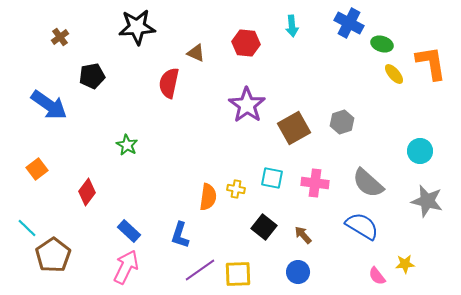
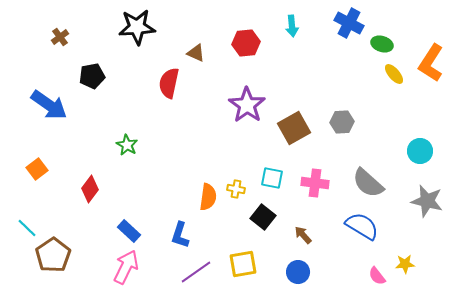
red hexagon: rotated 12 degrees counterclockwise
orange L-shape: rotated 138 degrees counterclockwise
gray hexagon: rotated 15 degrees clockwise
red diamond: moved 3 px right, 3 px up
black square: moved 1 px left, 10 px up
purple line: moved 4 px left, 2 px down
yellow square: moved 5 px right, 10 px up; rotated 8 degrees counterclockwise
